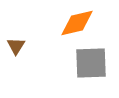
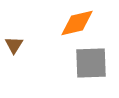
brown triangle: moved 2 px left, 1 px up
